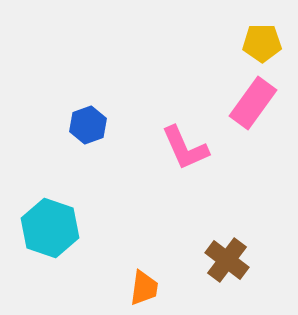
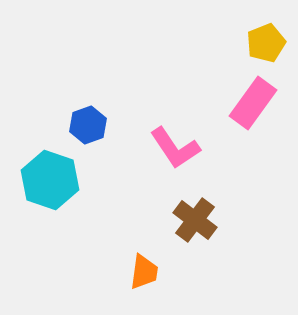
yellow pentagon: moved 4 px right; rotated 21 degrees counterclockwise
pink L-shape: moved 10 px left; rotated 10 degrees counterclockwise
cyan hexagon: moved 48 px up
brown cross: moved 32 px left, 40 px up
orange trapezoid: moved 16 px up
